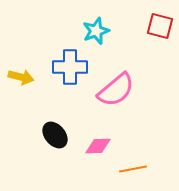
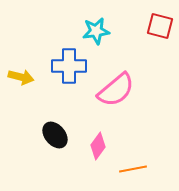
cyan star: rotated 12 degrees clockwise
blue cross: moved 1 px left, 1 px up
pink diamond: rotated 52 degrees counterclockwise
